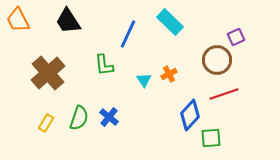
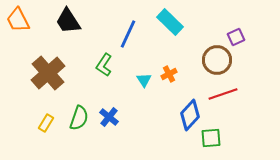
green L-shape: rotated 40 degrees clockwise
red line: moved 1 px left
